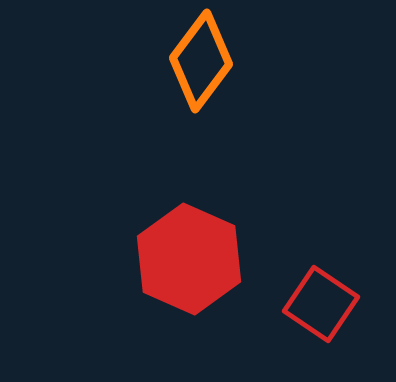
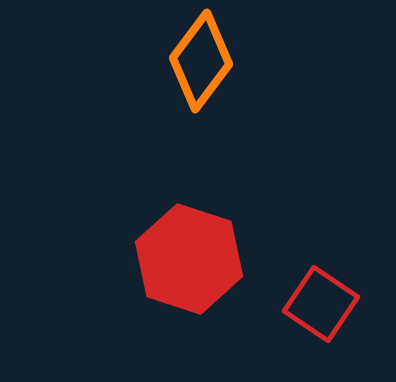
red hexagon: rotated 6 degrees counterclockwise
